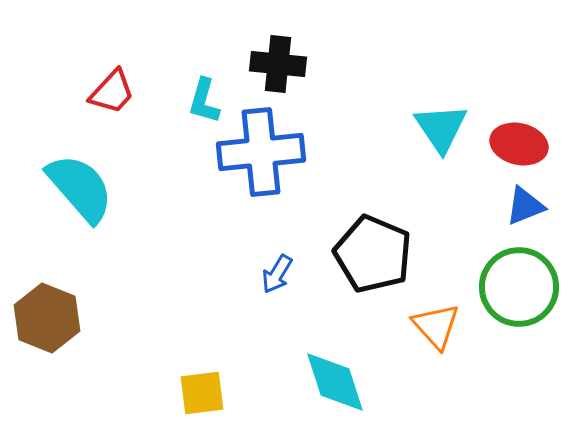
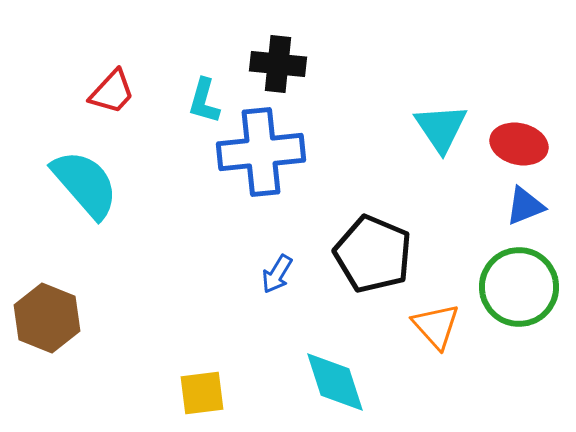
cyan semicircle: moved 5 px right, 4 px up
